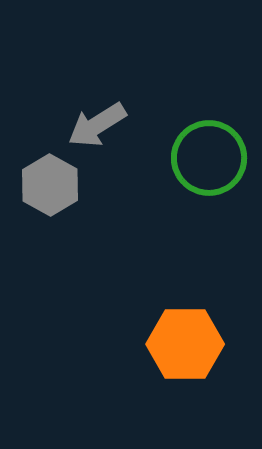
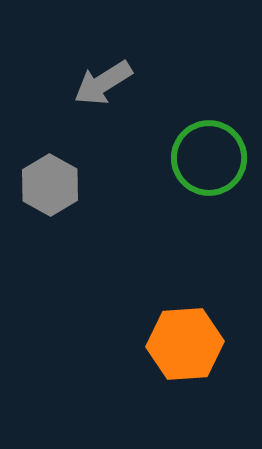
gray arrow: moved 6 px right, 42 px up
orange hexagon: rotated 4 degrees counterclockwise
